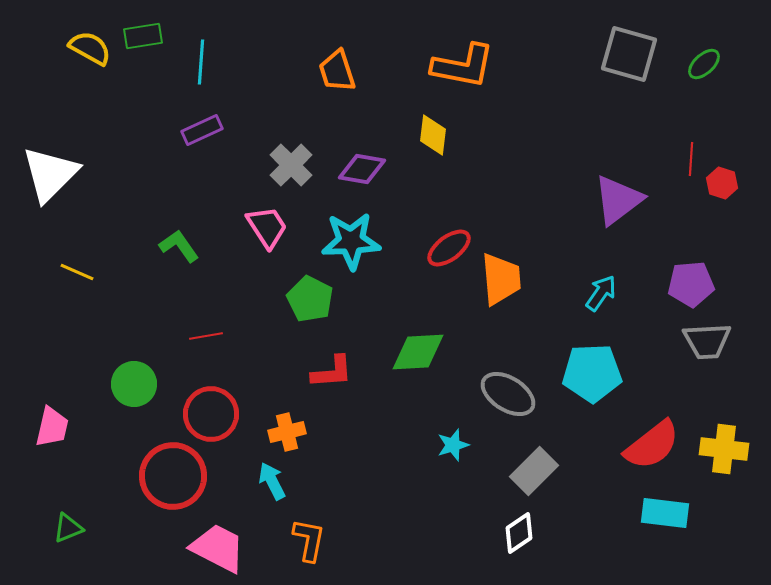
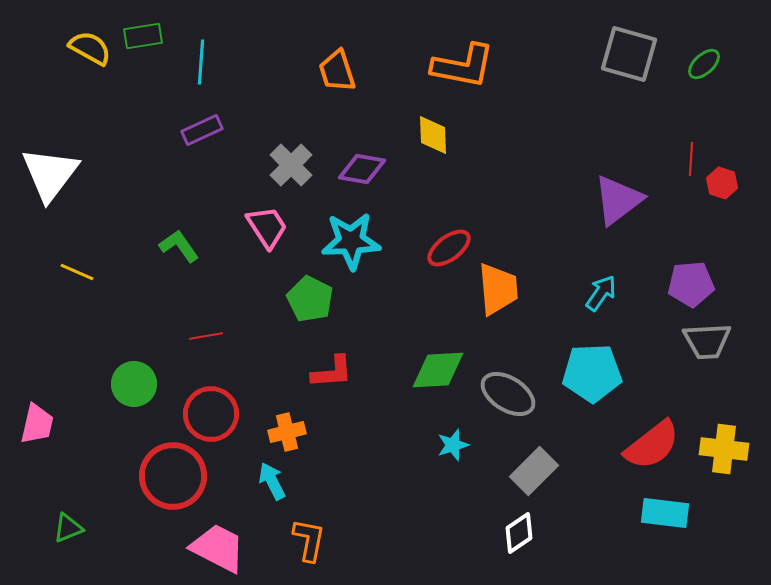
yellow diamond at (433, 135): rotated 9 degrees counterclockwise
white triangle at (50, 174): rotated 8 degrees counterclockwise
orange trapezoid at (501, 279): moved 3 px left, 10 px down
green diamond at (418, 352): moved 20 px right, 18 px down
pink trapezoid at (52, 427): moved 15 px left, 3 px up
